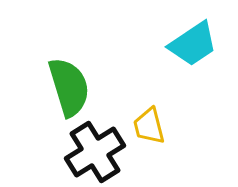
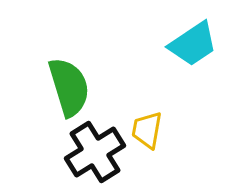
yellow trapezoid: moved 2 px left, 4 px down; rotated 24 degrees clockwise
